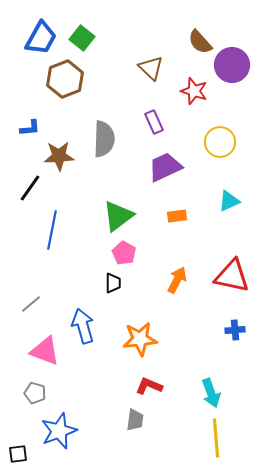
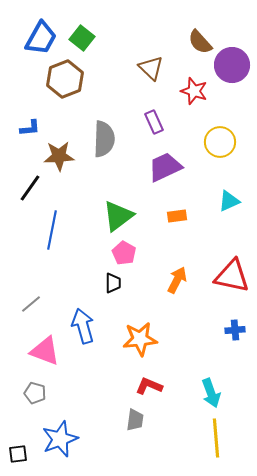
blue star: moved 1 px right, 8 px down
